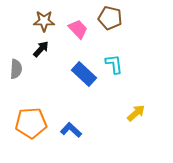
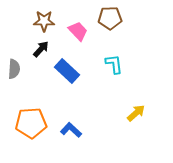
brown pentagon: rotated 15 degrees counterclockwise
pink trapezoid: moved 2 px down
gray semicircle: moved 2 px left
blue rectangle: moved 17 px left, 3 px up
